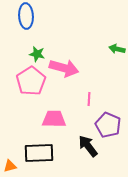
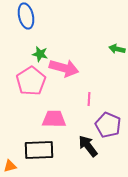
blue ellipse: rotated 10 degrees counterclockwise
green star: moved 3 px right
black rectangle: moved 3 px up
